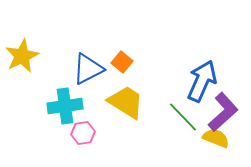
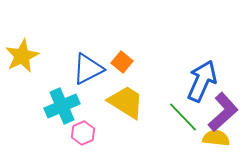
cyan cross: moved 3 px left; rotated 16 degrees counterclockwise
pink hexagon: rotated 15 degrees counterclockwise
yellow semicircle: rotated 16 degrees counterclockwise
